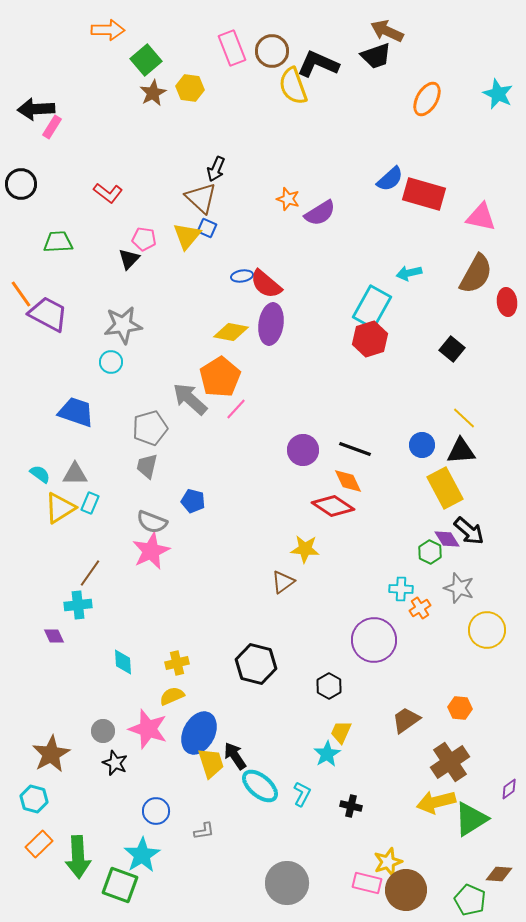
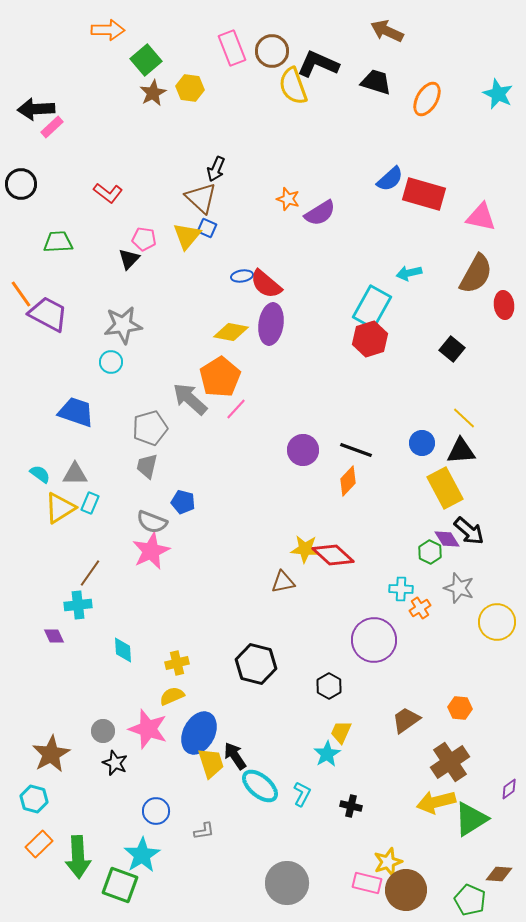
black trapezoid at (376, 56): moved 26 px down; rotated 144 degrees counterclockwise
pink rectangle at (52, 127): rotated 15 degrees clockwise
red ellipse at (507, 302): moved 3 px left, 3 px down
blue circle at (422, 445): moved 2 px up
black line at (355, 449): moved 1 px right, 1 px down
orange diamond at (348, 481): rotated 68 degrees clockwise
blue pentagon at (193, 501): moved 10 px left, 1 px down
red diamond at (333, 506): moved 49 px down; rotated 9 degrees clockwise
brown triangle at (283, 582): rotated 25 degrees clockwise
yellow circle at (487, 630): moved 10 px right, 8 px up
cyan diamond at (123, 662): moved 12 px up
